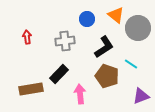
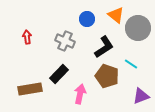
gray cross: rotated 30 degrees clockwise
brown rectangle: moved 1 px left
pink arrow: rotated 18 degrees clockwise
